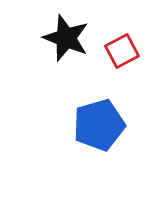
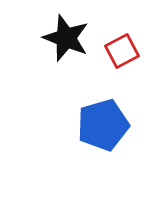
blue pentagon: moved 4 px right
